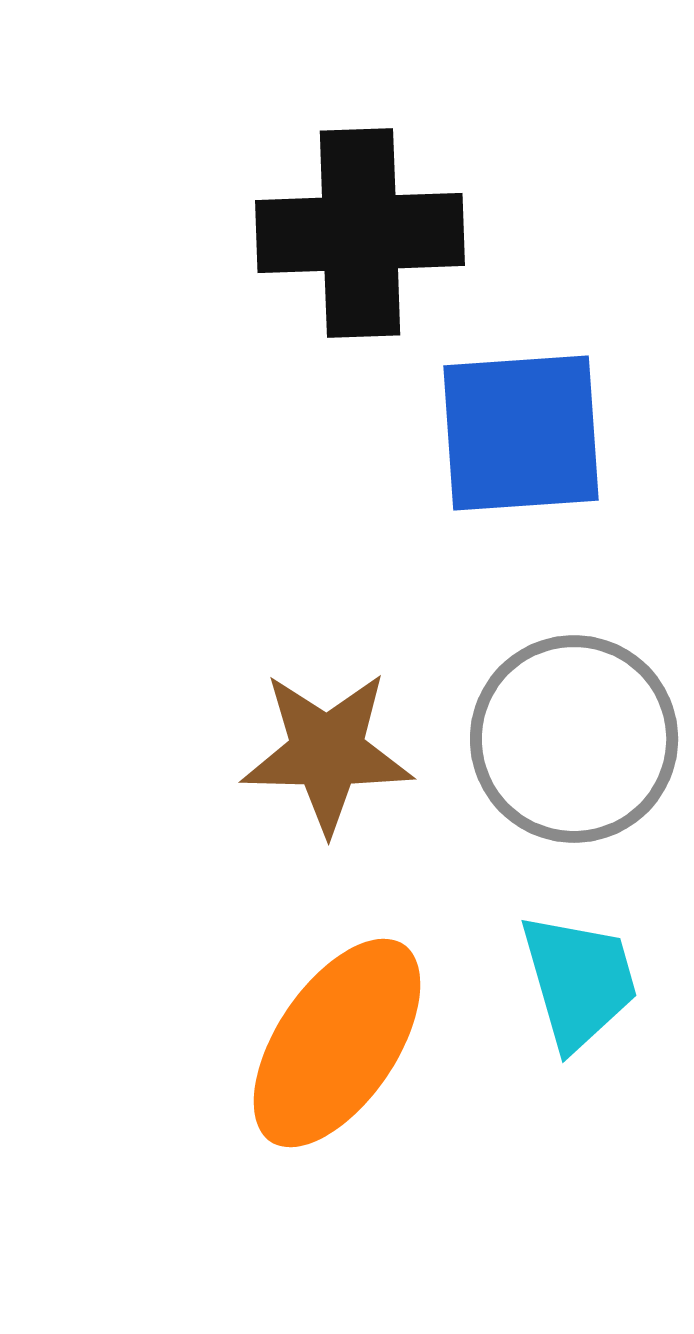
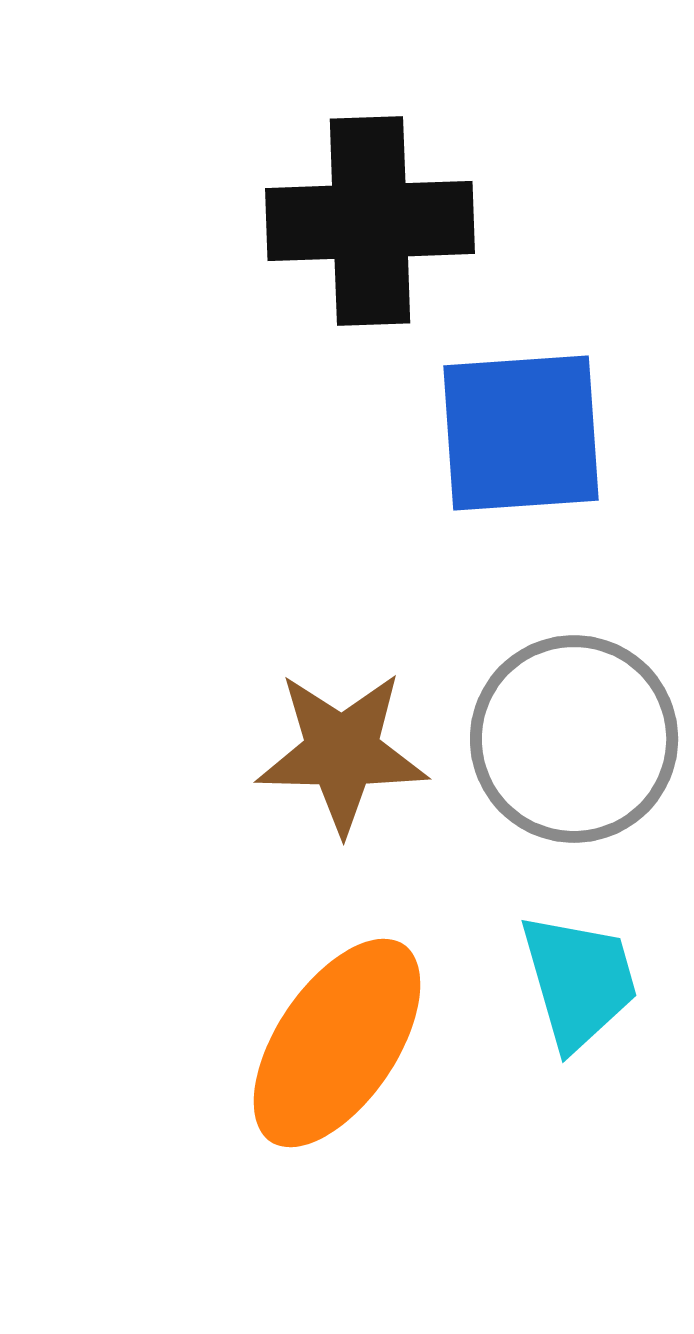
black cross: moved 10 px right, 12 px up
brown star: moved 15 px right
